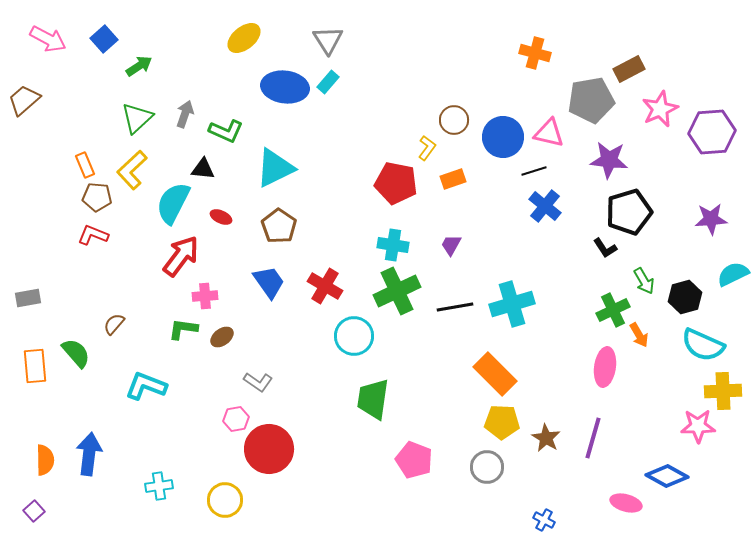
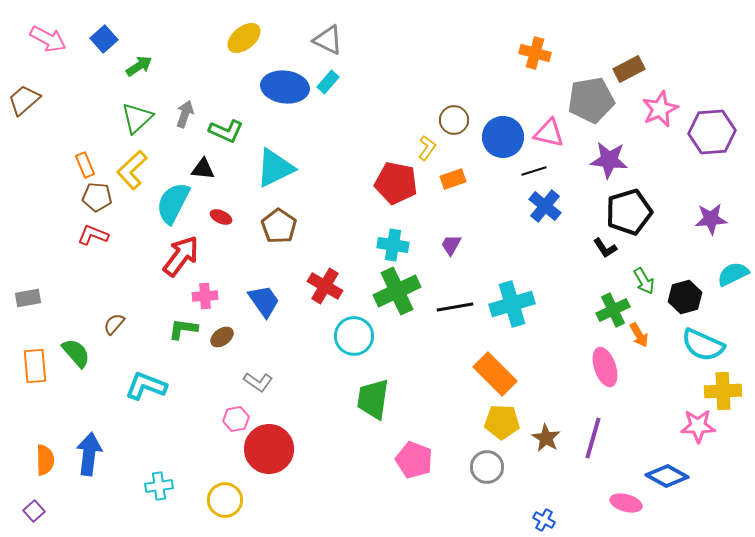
gray triangle at (328, 40): rotated 32 degrees counterclockwise
blue trapezoid at (269, 282): moved 5 px left, 19 px down
pink ellipse at (605, 367): rotated 27 degrees counterclockwise
